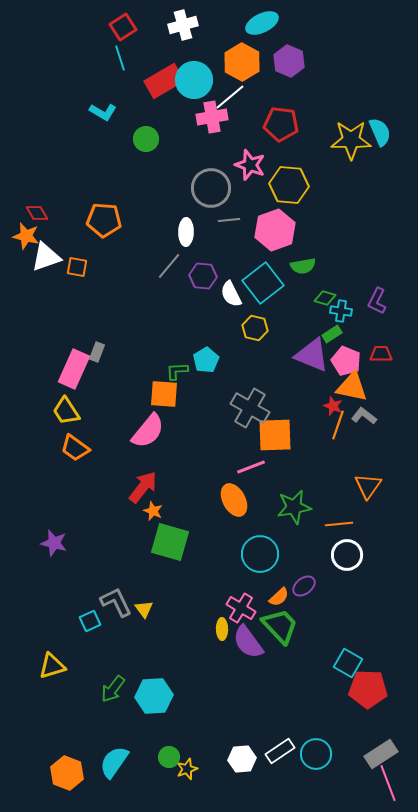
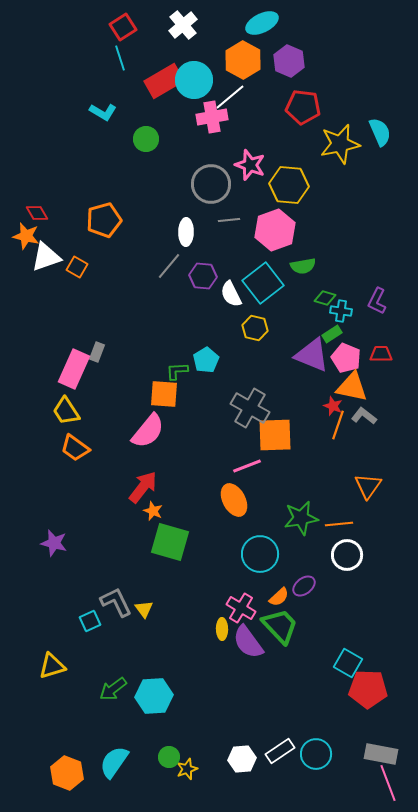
white cross at (183, 25): rotated 24 degrees counterclockwise
orange hexagon at (242, 62): moved 1 px right, 2 px up
red pentagon at (281, 124): moved 22 px right, 17 px up
yellow star at (351, 140): moved 11 px left, 4 px down; rotated 12 degrees counterclockwise
gray circle at (211, 188): moved 4 px up
orange pentagon at (104, 220): rotated 20 degrees counterclockwise
orange square at (77, 267): rotated 20 degrees clockwise
pink pentagon at (346, 361): moved 3 px up
pink line at (251, 467): moved 4 px left, 1 px up
green star at (294, 507): moved 7 px right, 11 px down
green arrow at (113, 689): rotated 16 degrees clockwise
gray rectangle at (381, 754): rotated 44 degrees clockwise
